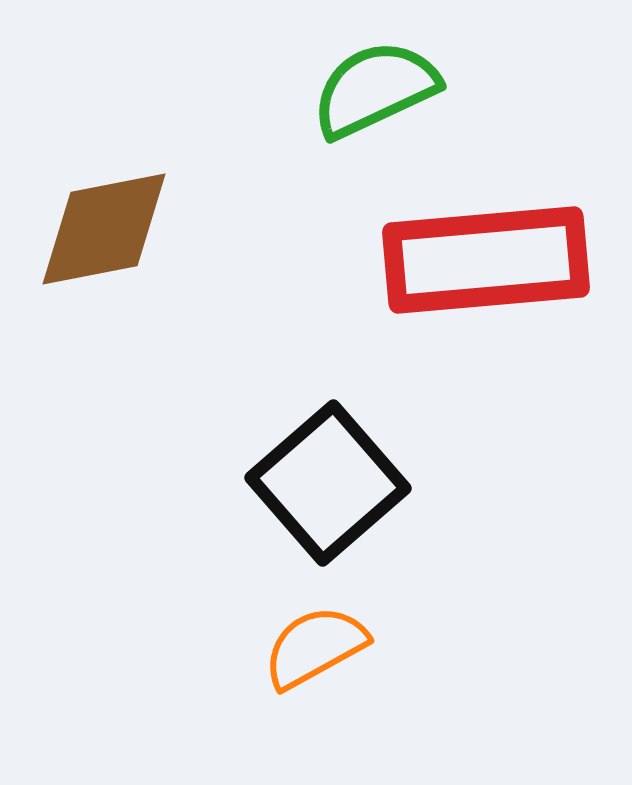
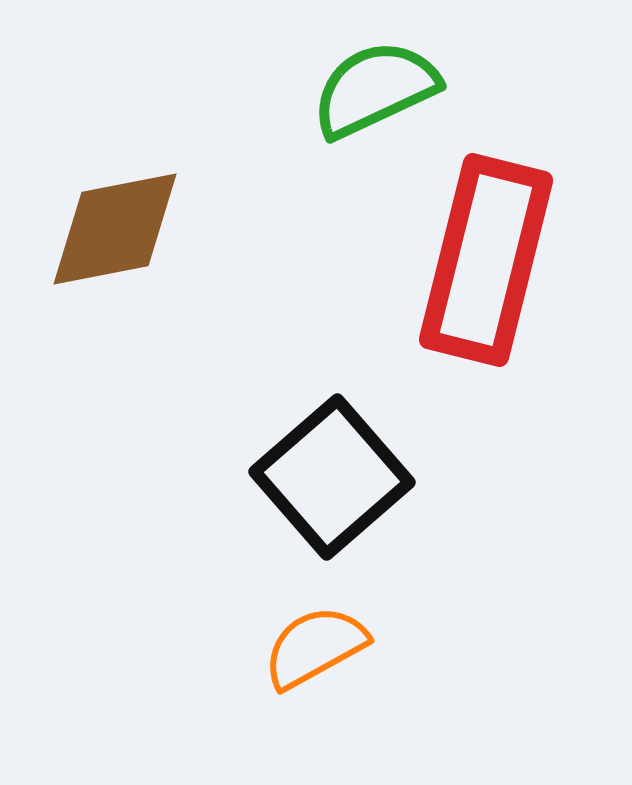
brown diamond: moved 11 px right
red rectangle: rotated 71 degrees counterclockwise
black square: moved 4 px right, 6 px up
